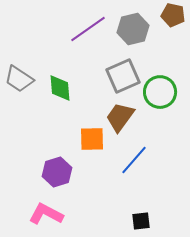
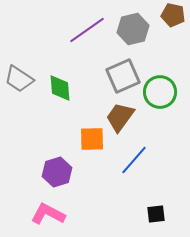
purple line: moved 1 px left, 1 px down
pink L-shape: moved 2 px right
black square: moved 15 px right, 7 px up
